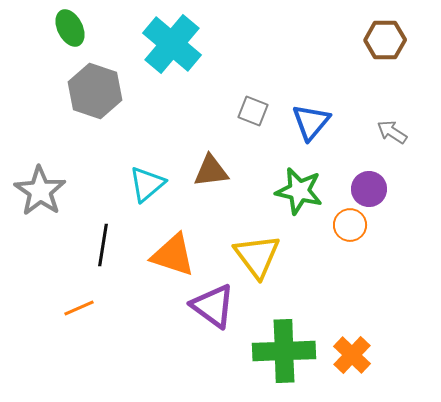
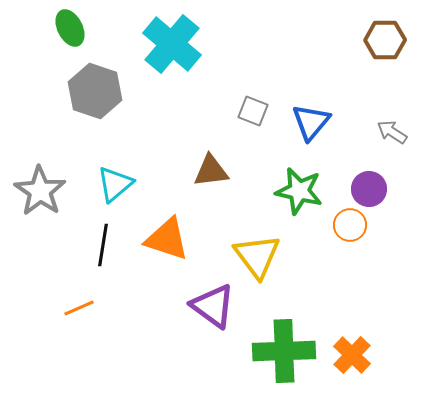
cyan triangle: moved 32 px left
orange triangle: moved 6 px left, 16 px up
